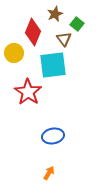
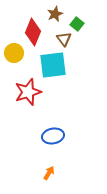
red star: rotated 20 degrees clockwise
